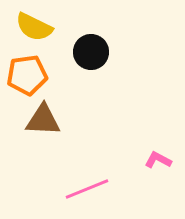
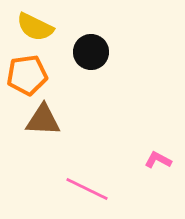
yellow semicircle: moved 1 px right
pink line: rotated 48 degrees clockwise
